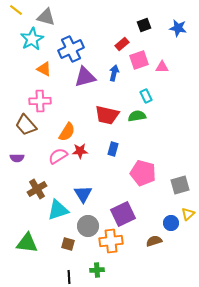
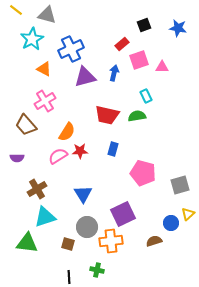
gray triangle: moved 1 px right, 2 px up
pink cross: moved 5 px right; rotated 30 degrees counterclockwise
cyan triangle: moved 13 px left, 7 px down
gray circle: moved 1 px left, 1 px down
green cross: rotated 16 degrees clockwise
